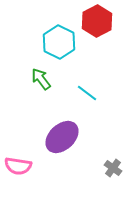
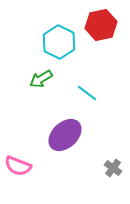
red hexagon: moved 4 px right, 4 px down; rotated 16 degrees clockwise
green arrow: rotated 85 degrees counterclockwise
purple ellipse: moved 3 px right, 2 px up
pink semicircle: rotated 12 degrees clockwise
